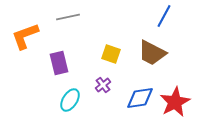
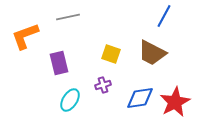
purple cross: rotated 21 degrees clockwise
